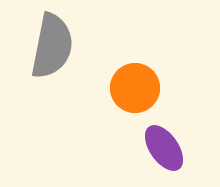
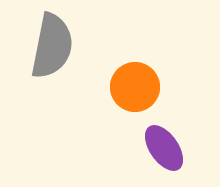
orange circle: moved 1 px up
